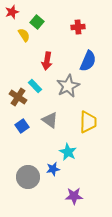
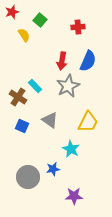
green square: moved 3 px right, 2 px up
red arrow: moved 15 px right
yellow trapezoid: rotated 25 degrees clockwise
blue square: rotated 32 degrees counterclockwise
cyan star: moved 3 px right, 3 px up
